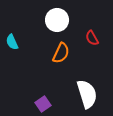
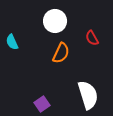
white circle: moved 2 px left, 1 px down
white semicircle: moved 1 px right, 1 px down
purple square: moved 1 px left
